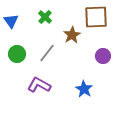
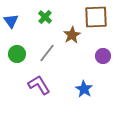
purple L-shape: rotated 30 degrees clockwise
